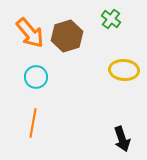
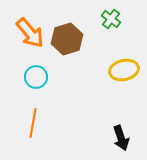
brown hexagon: moved 3 px down
yellow ellipse: rotated 16 degrees counterclockwise
black arrow: moved 1 px left, 1 px up
